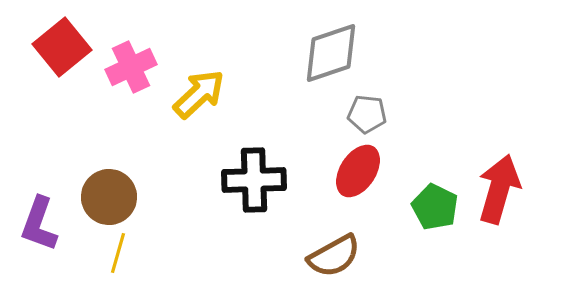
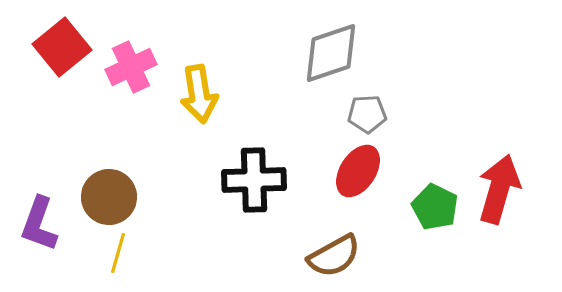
yellow arrow: rotated 124 degrees clockwise
gray pentagon: rotated 9 degrees counterclockwise
